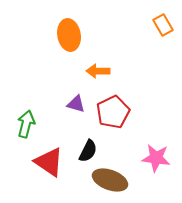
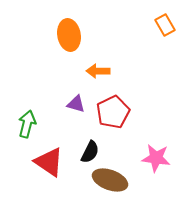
orange rectangle: moved 2 px right
green arrow: moved 1 px right
black semicircle: moved 2 px right, 1 px down
